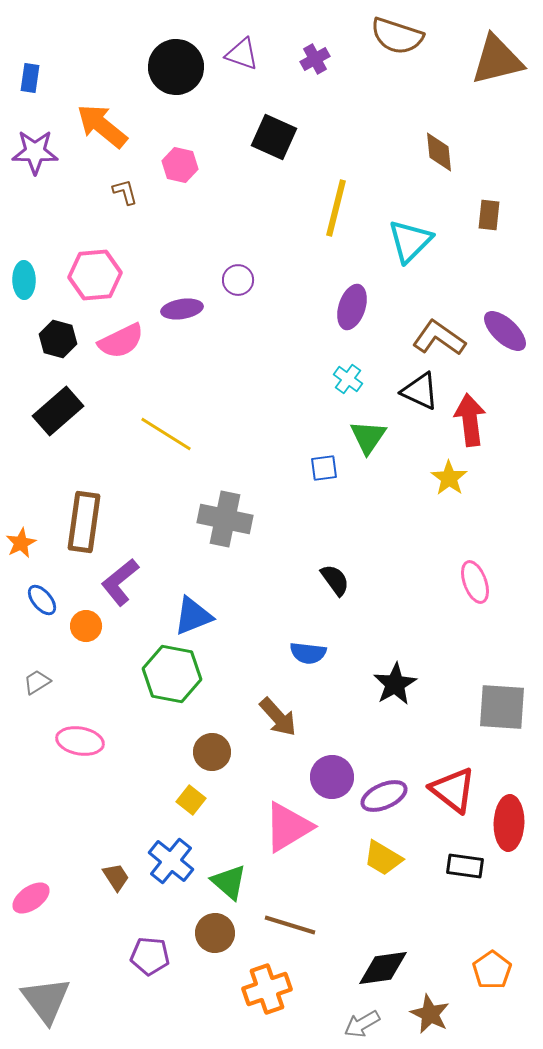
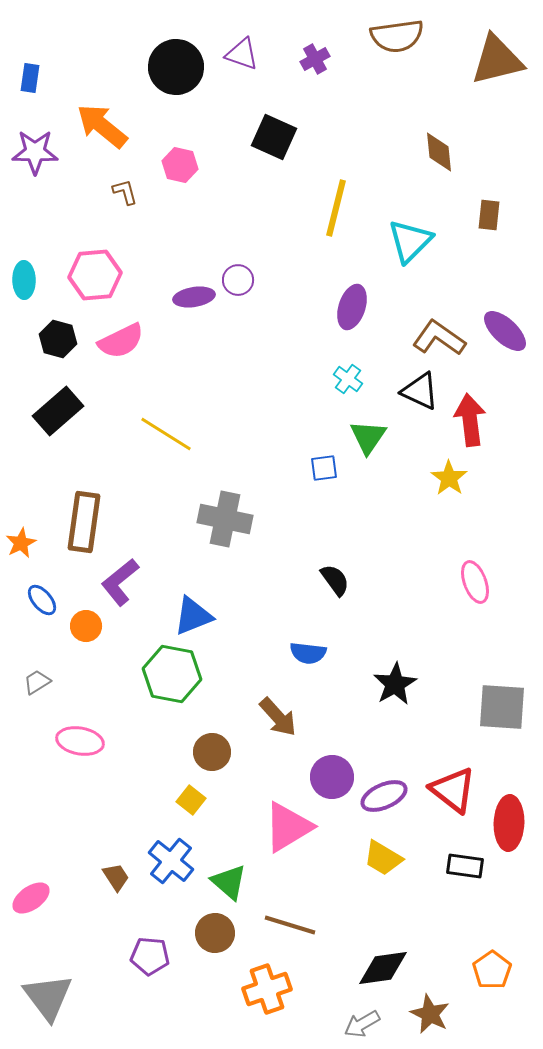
brown semicircle at (397, 36): rotated 26 degrees counterclockwise
purple ellipse at (182, 309): moved 12 px right, 12 px up
gray triangle at (46, 1000): moved 2 px right, 3 px up
